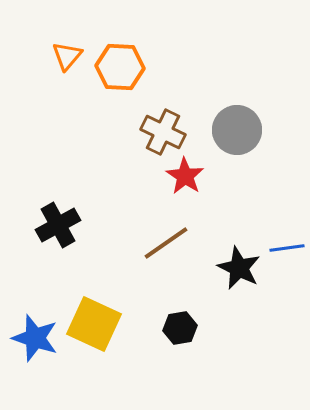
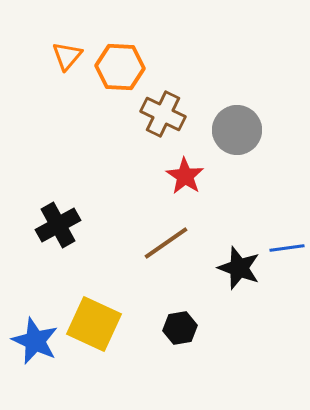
brown cross: moved 18 px up
black star: rotated 6 degrees counterclockwise
blue star: moved 3 px down; rotated 6 degrees clockwise
